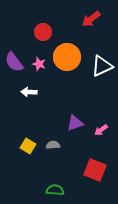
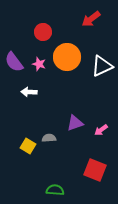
gray semicircle: moved 4 px left, 7 px up
